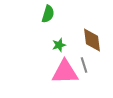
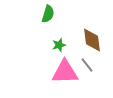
gray line: moved 3 px right; rotated 21 degrees counterclockwise
